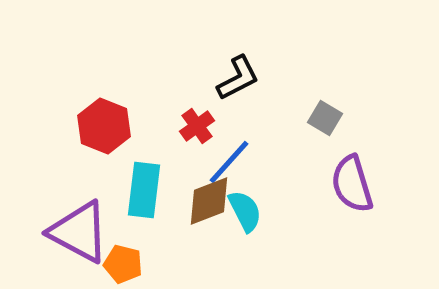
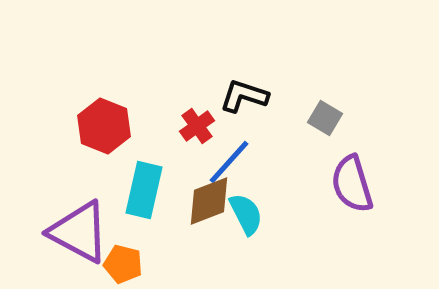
black L-shape: moved 6 px right, 18 px down; rotated 135 degrees counterclockwise
cyan rectangle: rotated 6 degrees clockwise
cyan semicircle: moved 1 px right, 3 px down
